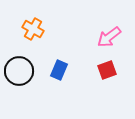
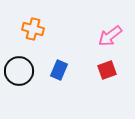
orange cross: rotated 15 degrees counterclockwise
pink arrow: moved 1 px right, 1 px up
